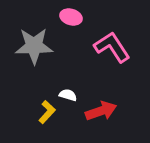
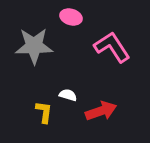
yellow L-shape: moved 3 px left; rotated 35 degrees counterclockwise
